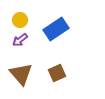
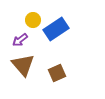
yellow circle: moved 13 px right
brown triangle: moved 2 px right, 9 px up
